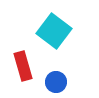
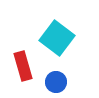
cyan square: moved 3 px right, 7 px down
